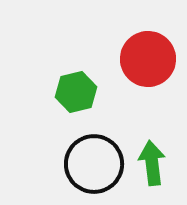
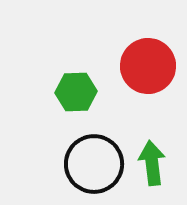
red circle: moved 7 px down
green hexagon: rotated 12 degrees clockwise
